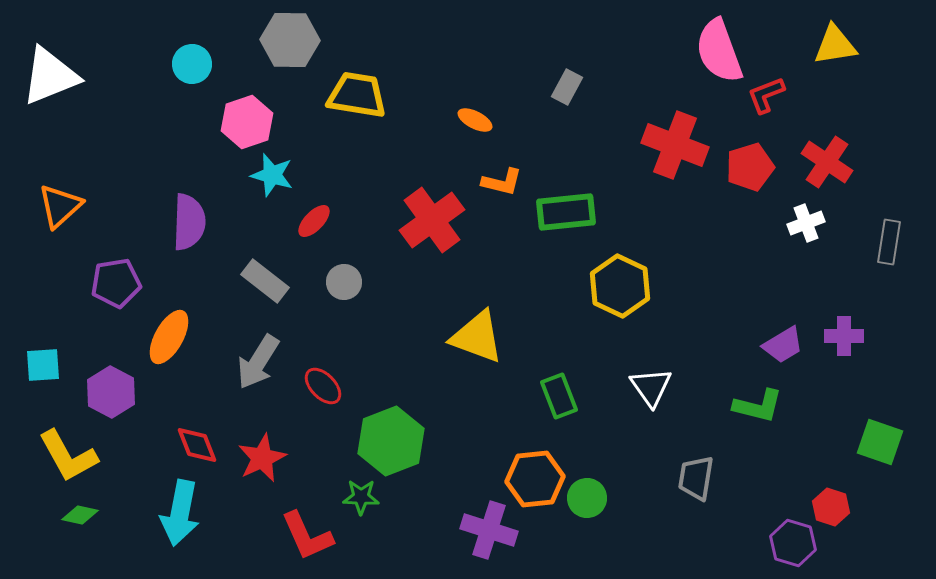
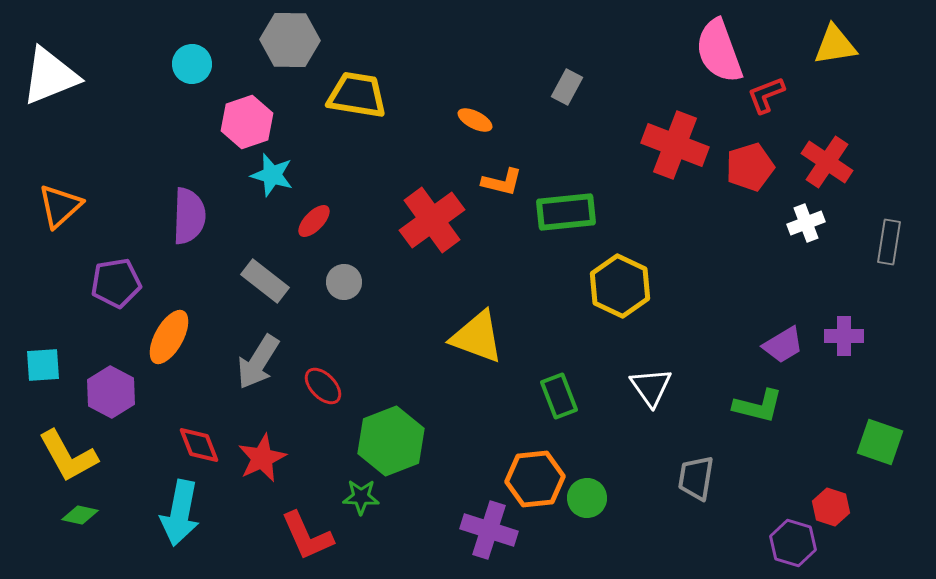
purple semicircle at (189, 222): moved 6 px up
red diamond at (197, 445): moved 2 px right
